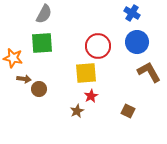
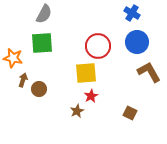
brown arrow: moved 1 px left, 1 px down; rotated 80 degrees counterclockwise
brown square: moved 2 px right, 2 px down
